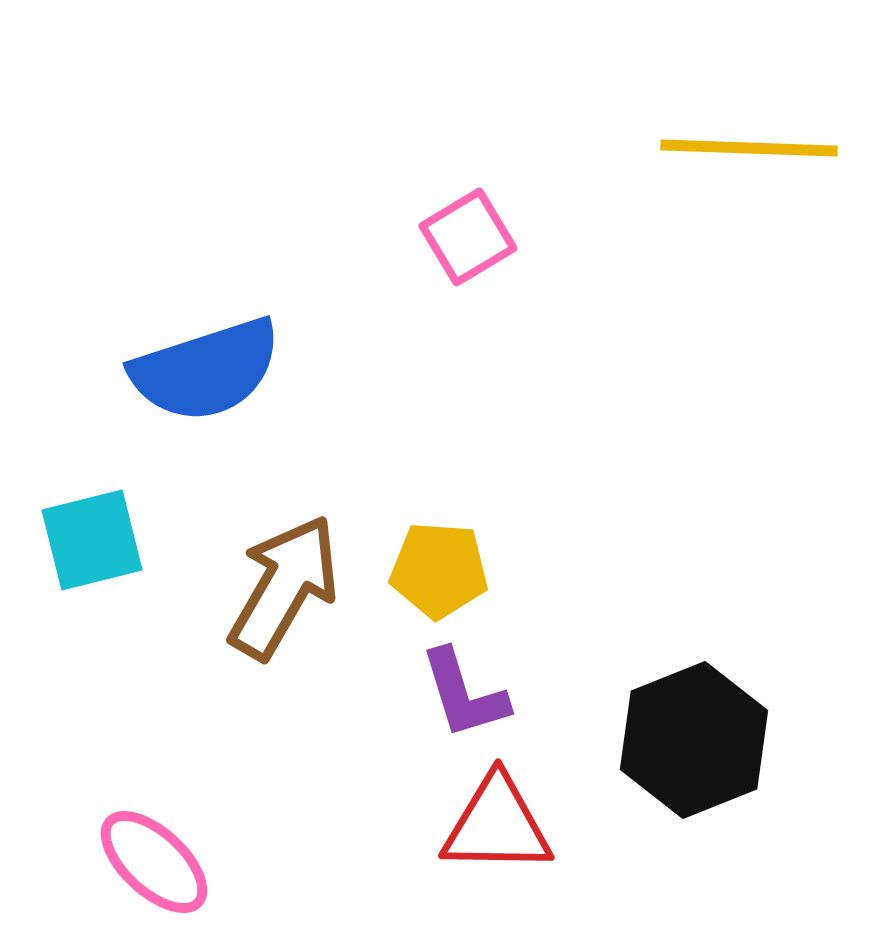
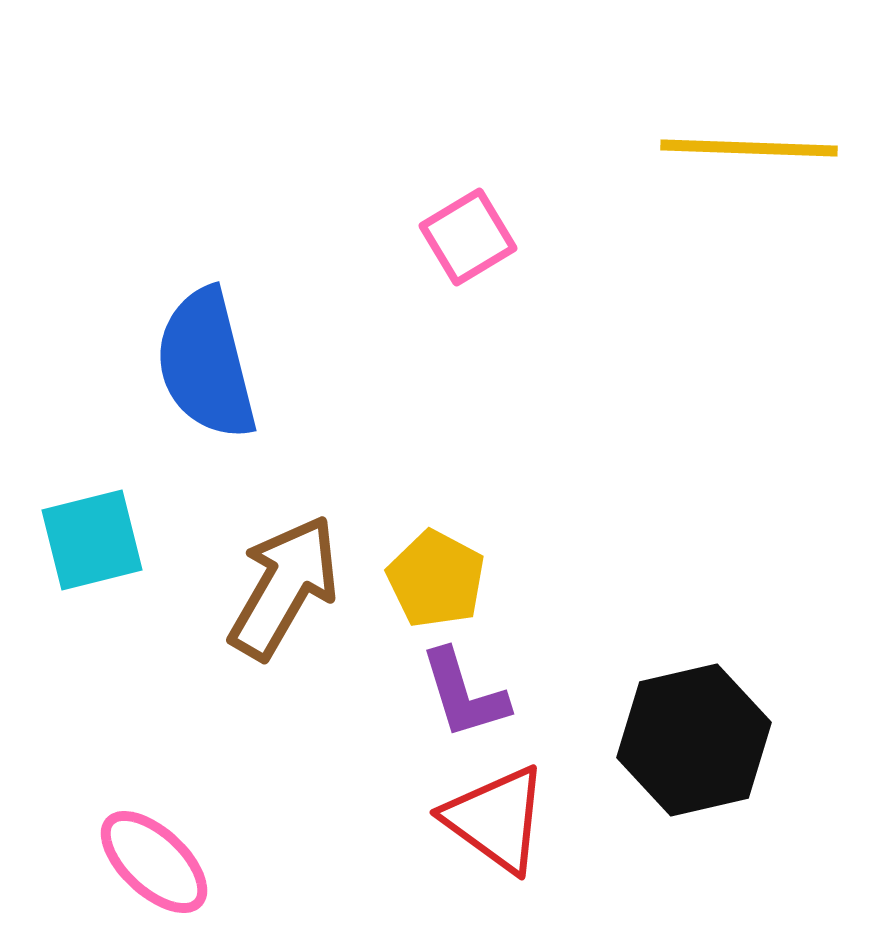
blue semicircle: moved 6 px up; rotated 94 degrees clockwise
yellow pentagon: moved 3 px left, 9 px down; rotated 24 degrees clockwise
black hexagon: rotated 9 degrees clockwise
red triangle: moved 1 px left, 6 px up; rotated 35 degrees clockwise
